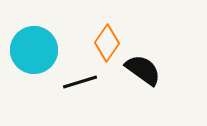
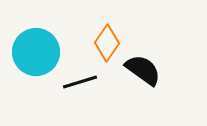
cyan circle: moved 2 px right, 2 px down
